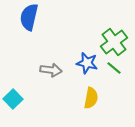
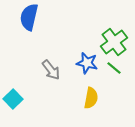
gray arrow: rotated 45 degrees clockwise
